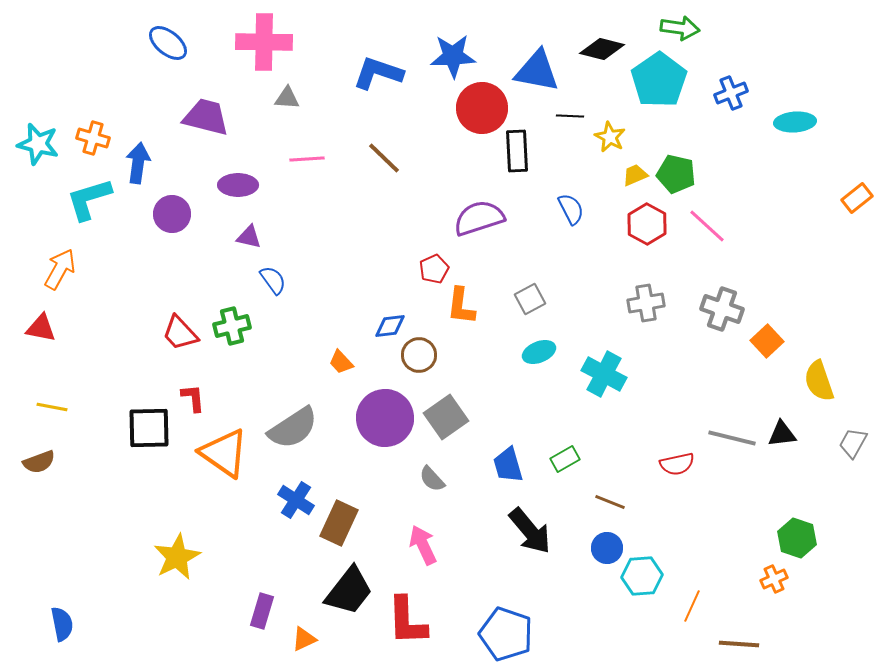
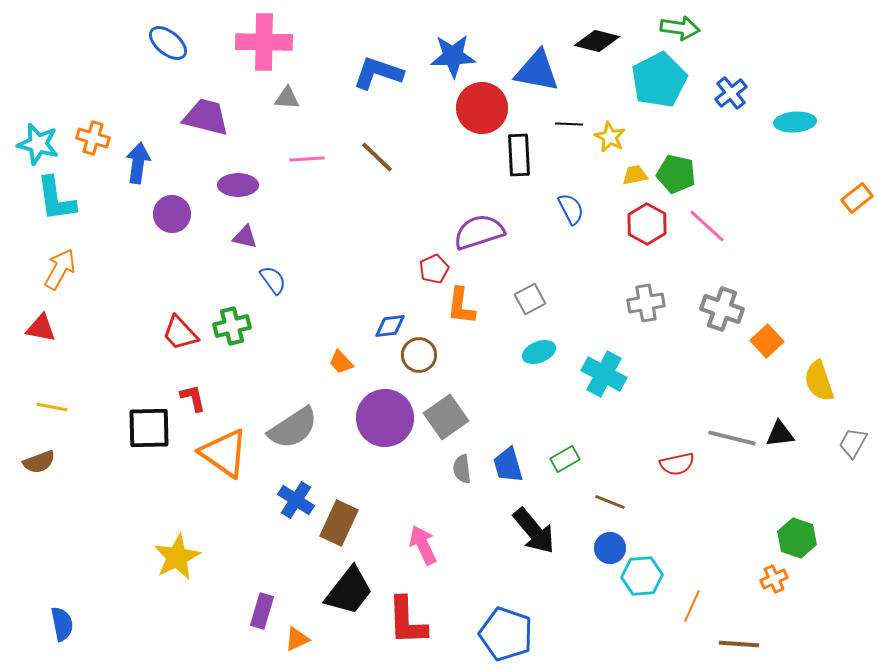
black diamond at (602, 49): moved 5 px left, 8 px up
cyan pentagon at (659, 80): rotated 8 degrees clockwise
blue cross at (731, 93): rotated 16 degrees counterclockwise
black line at (570, 116): moved 1 px left, 8 px down
black rectangle at (517, 151): moved 2 px right, 4 px down
brown line at (384, 158): moved 7 px left, 1 px up
yellow trapezoid at (635, 175): rotated 12 degrees clockwise
cyan L-shape at (89, 199): moved 33 px left; rotated 81 degrees counterclockwise
purple semicircle at (479, 218): moved 14 px down
purple triangle at (249, 237): moved 4 px left
red L-shape at (193, 398): rotated 8 degrees counterclockwise
black triangle at (782, 434): moved 2 px left
gray semicircle at (432, 479): moved 30 px right, 10 px up; rotated 36 degrees clockwise
black arrow at (530, 531): moved 4 px right
blue circle at (607, 548): moved 3 px right
orange triangle at (304, 639): moved 7 px left
